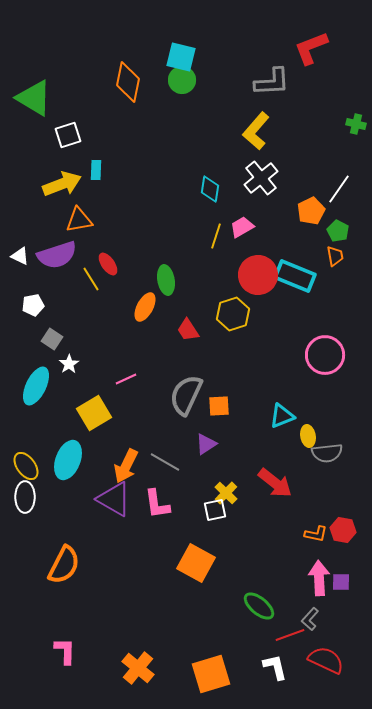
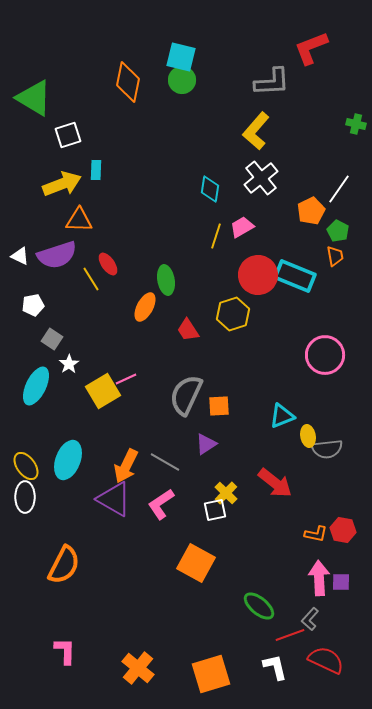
orange triangle at (79, 220): rotated 12 degrees clockwise
yellow square at (94, 413): moved 9 px right, 22 px up
gray semicircle at (327, 453): moved 4 px up
pink L-shape at (157, 504): moved 4 px right; rotated 64 degrees clockwise
